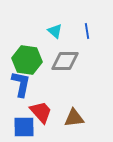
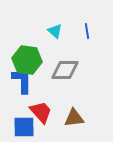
gray diamond: moved 9 px down
blue L-shape: moved 1 px right, 3 px up; rotated 12 degrees counterclockwise
